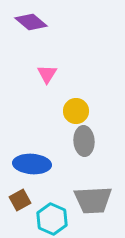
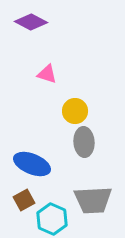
purple diamond: rotated 12 degrees counterclockwise
pink triangle: rotated 45 degrees counterclockwise
yellow circle: moved 1 px left
gray ellipse: moved 1 px down
blue ellipse: rotated 18 degrees clockwise
brown square: moved 4 px right
